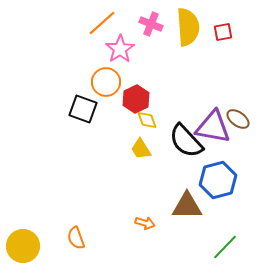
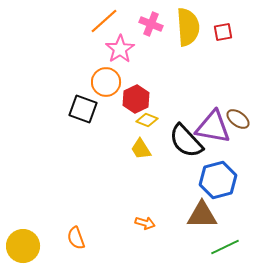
orange line: moved 2 px right, 2 px up
yellow diamond: rotated 50 degrees counterclockwise
brown triangle: moved 15 px right, 9 px down
green line: rotated 20 degrees clockwise
